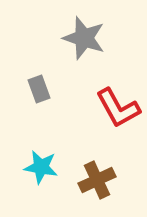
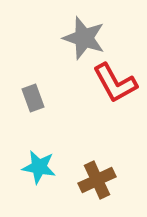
gray rectangle: moved 6 px left, 9 px down
red L-shape: moved 3 px left, 25 px up
cyan star: moved 2 px left
